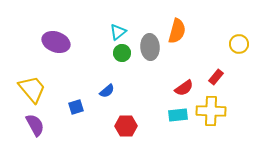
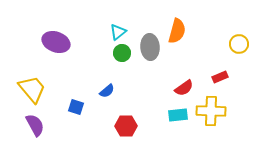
red rectangle: moved 4 px right; rotated 28 degrees clockwise
blue square: rotated 35 degrees clockwise
